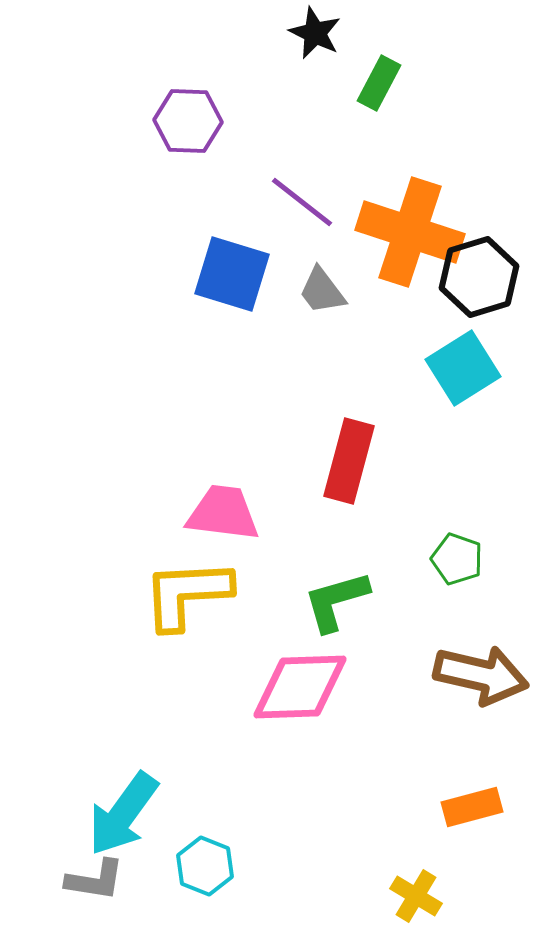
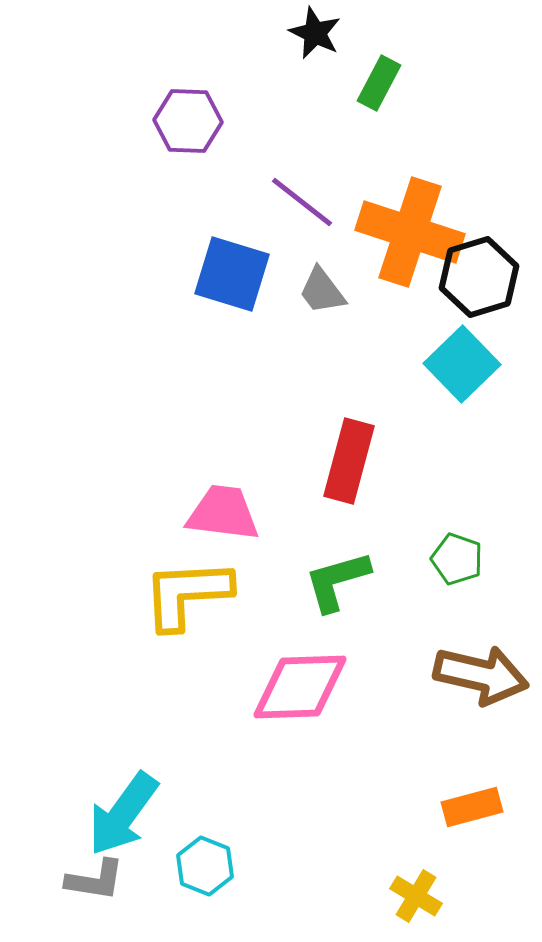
cyan square: moved 1 px left, 4 px up; rotated 12 degrees counterclockwise
green L-shape: moved 1 px right, 20 px up
